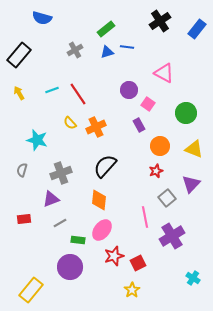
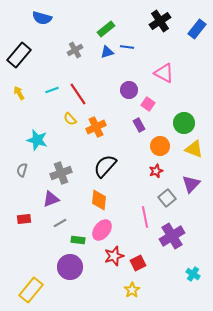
green circle at (186, 113): moved 2 px left, 10 px down
yellow semicircle at (70, 123): moved 4 px up
cyan cross at (193, 278): moved 4 px up
